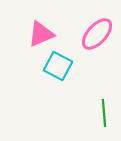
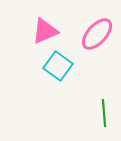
pink triangle: moved 4 px right, 3 px up
cyan square: rotated 8 degrees clockwise
